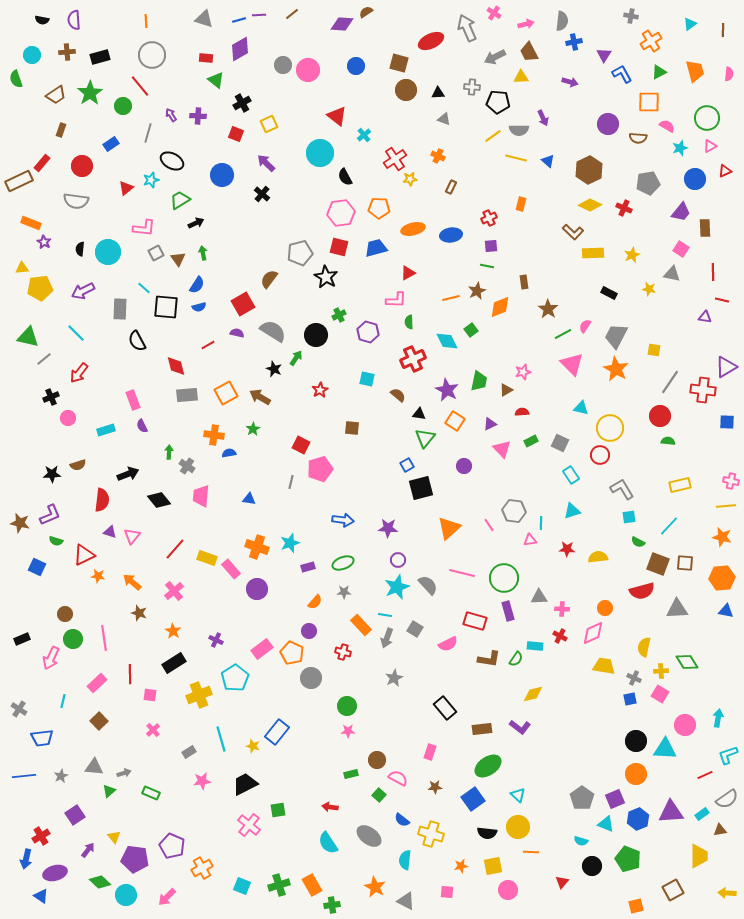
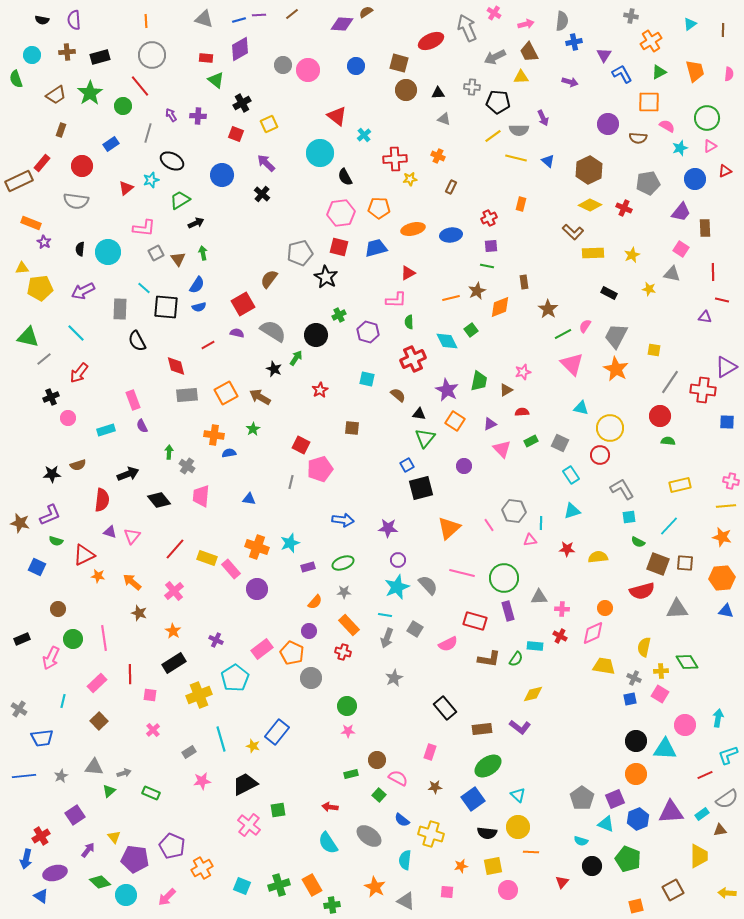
red cross at (395, 159): rotated 30 degrees clockwise
brown circle at (65, 614): moved 7 px left, 5 px up
orange rectangle at (361, 625): moved 12 px left
